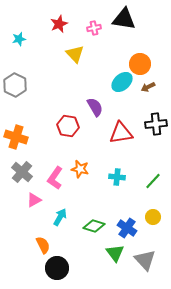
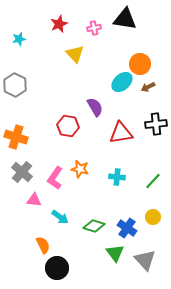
black triangle: moved 1 px right
pink triangle: rotated 35 degrees clockwise
cyan arrow: rotated 96 degrees clockwise
